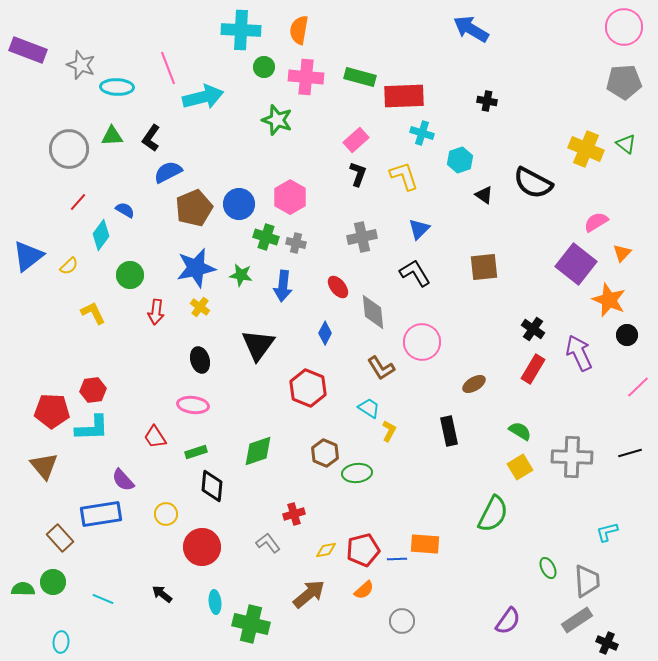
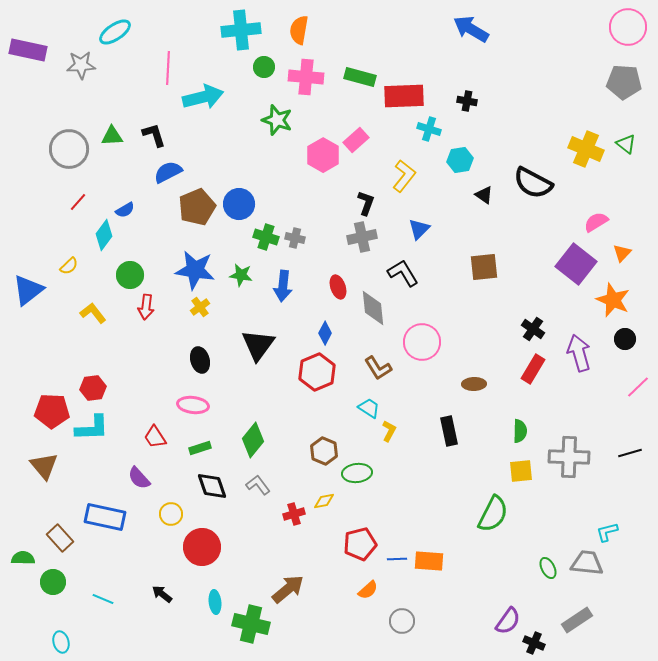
pink circle at (624, 27): moved 4 px right
cyan cross at (241, 30): rotated 9 degrees counterclockwise
purple rectangle at (28, 50): rotated 9 degrees counterclockwise
gray star at (81, 65): rotated 24 degrees counterclockwise
pink line at (168, 68): rotated 24 degrees clockwise
gray pentagon at (624, 82): rotated 8 degrees clockwise
cyan ellipse at (117, 87): moved 2 px left, 55 px up; rotated 36 degrees counterclockwise
black cross at (487, 101): moved 20 px left
cyan cross at (422, 133): moved 7 px right, 4 px up
black L-shape at (151, 138): moved 3 px right, 3 px up; rotated 128 degrees clockwise
cyan hexagon at (460, 160): rotated 10 degrees clockwise
black L-shape at (358, 174): moved 8 px right, 29 px down
yellow L-shape at (404, 176): rotated 56 degrees clockwise
pink hexagon at (290, 197): moved 33 px right, 42 px up
brown pentagon at (194, 208): moved 3 px right, 1 px up
blue semicircle at (125, 210): rotated 120 degrees clockwise
cyan diamond at (101, 235): moved 3 px right
gray cross at (296, 243): moved 1 px left, 5 px up
blue triangle at (28, 256): moved 34 px down
blue star at (196, 268): moved 1 px left, 2 px down; rotated 21 degrees clockwise
black L-shape at (415, 273): moved 12 px left
red ellipse at (338, 287): rotated 20 degrees clockwise
orange star at (609, 300): moved 4 px right
yellow cross at (200, 307): rotated 18 degrees clockwise
red arrow at (156, 312): moved 10 px left, 5 px up
gray diamond at (373, 312): moved 4 px up
yellow L-shape at (93, 313): rotated 12 degrees counterclockwise
black circle at (627, 335): moved 2 px left, 4 px down
purple arrow at (579, 353): rotated 9 degrees clockwise
brown L-shape at (381, 368): moved 3 px left
brown ellipse at (474, 384): rotated 30 degrees clockwise
red hexagon at (308, 388): moved 9 px right, 16 px up; rotated 15 degrees clockwise
red hexagon at (93, 390): moved 2 px up
green semicircle at (520, 431): rotated 60 degrees clockwise
green diamond at (258, 451): moved 5 px left, 11 px up; rotated 32 degrees counterclockwise
green rectangle at (196, 452): moved 4 px right, 4 px up
brown hexagon at (325, 453): moved 1 px left, 2 px up
gray cross at (572, 457): moved 3 px left
yellow square at (520, 467): moved 1 px right, 4 px down; rotated 25 degrees clockwise
purple semicircle at (123, 480): moved 16 px right, 2 px up
black diamond at (212, 486): rotated 24 degrees counterclockwise
blue rectangle at (101, 514): moved 4 px right, 3 px down; rotated 21 degrees clockwise
yellow circle at (166, 514): moved 5 px right
gray L-shape at (268, 543): moved 10 px left, 58 px up
orange rectangle at (425, 544): moved 4 px right, 17 px down
yellow diamond at (326, 550): moved 2 px left, 49 px up
red pentagon at (363, 550): moved 3 px left, 6 px up
gray trapezoid at (587, 581): moved 18 px up; rotated 80 degrees counterclockwise
green semicircle at (23, 589): moved 31 px up
orange semicircle at (364, 590): moved 4 px right
brown arrow at (309, 594): moved 21 px left, 5 px up
cyan ellipse at (61, 642): rotated 20 degrees counterclockwise
black cross at (607, 643): moved 73 px left
